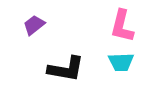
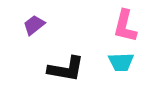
pink L-shape: moved 3 px right
